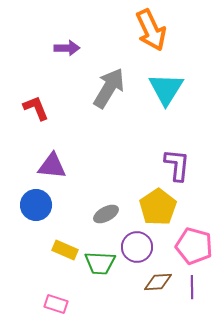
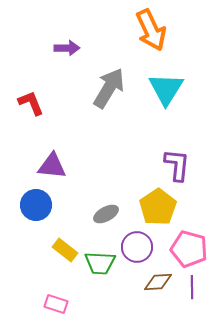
red L-shape: moved 5 px left, 5 px up
pink pentagon: moved 5 px left, 3 px down
yellow rectangle: rotated 15 degrees clockwise
